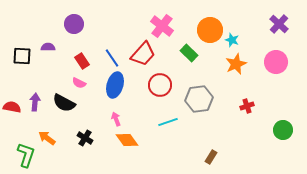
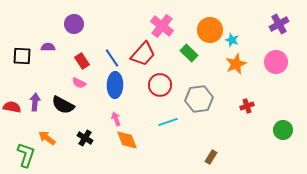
purple cross: rotated 18 degrees clockwise
blue ellipse: rotated 15 degrees counterclockwise
black semicircle: moved 1 px left, 2 px down
orange diamond: rotated 15 degrees clockwise
